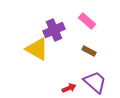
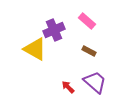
yellow triangle: moved 2 px left
red arrow: moved 1 px left, 1 px up; rotated 112 degrees counterclockwise
